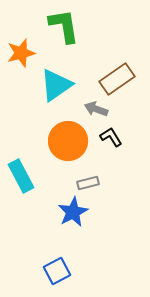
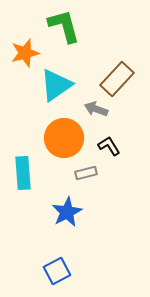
green L-shape: rotated 6 degrees counterclockwise
orange star: moved 4 px right
brown rectangle: rotated 12 degrees counterclockwise
black L-shape: moved 2 px left, 9 px down
orange circle: moved 4 px left, 3 px up
cyan rectangle: moved 2 px right, 3 px up; rotated 24 degrees clockwise
gray rectangle: moved 2 px left, 10 px up
blue star: moved 6 px left
